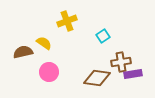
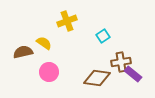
purple rectangle: rotated 48 degrees clockwise
